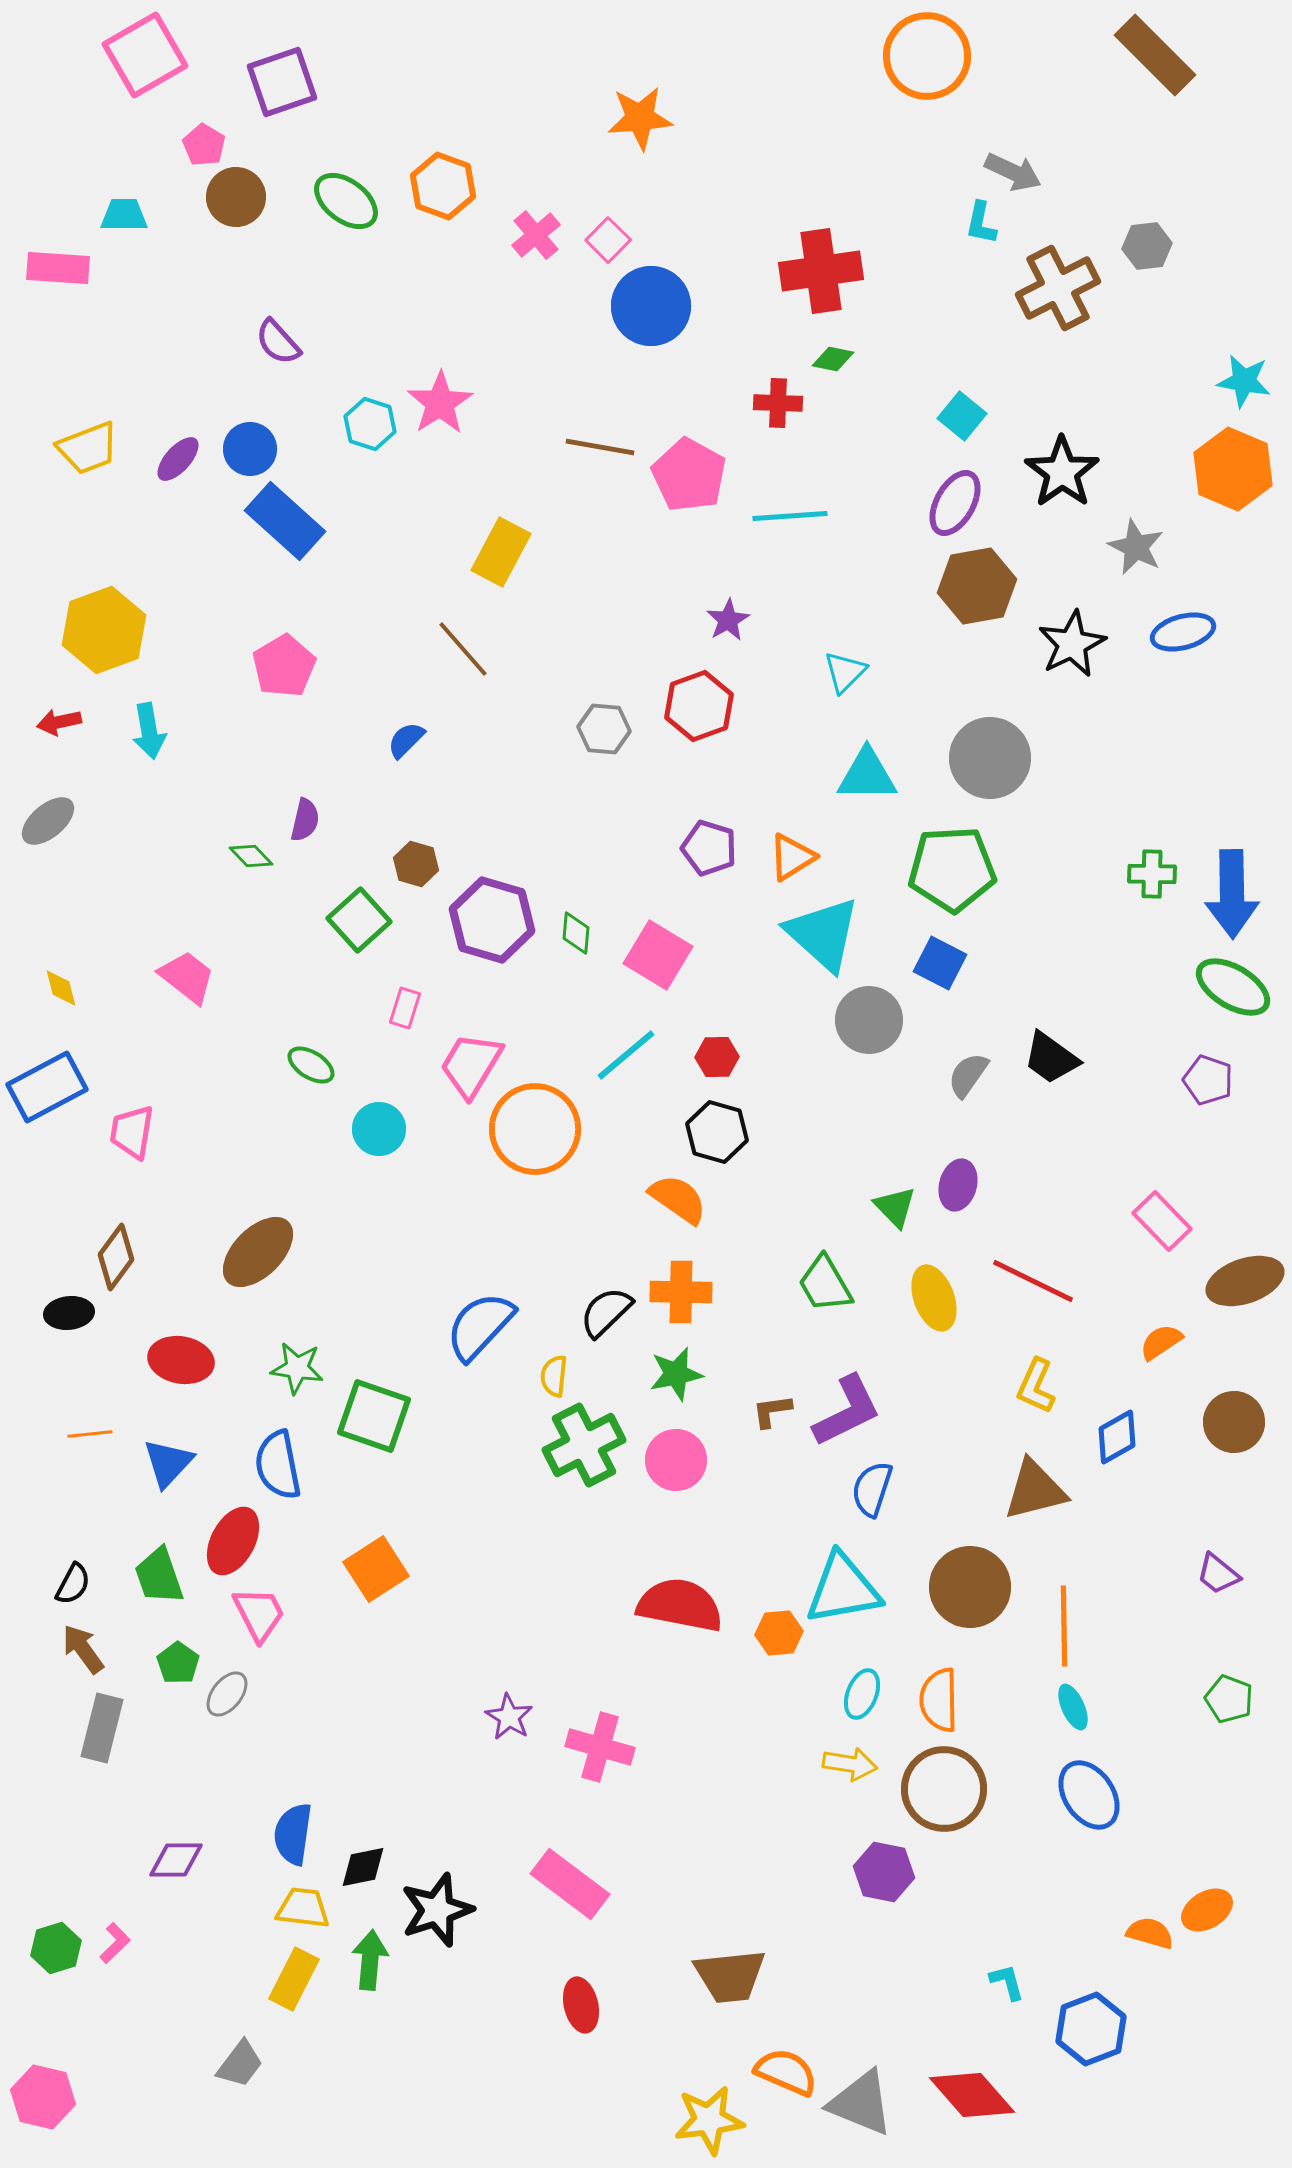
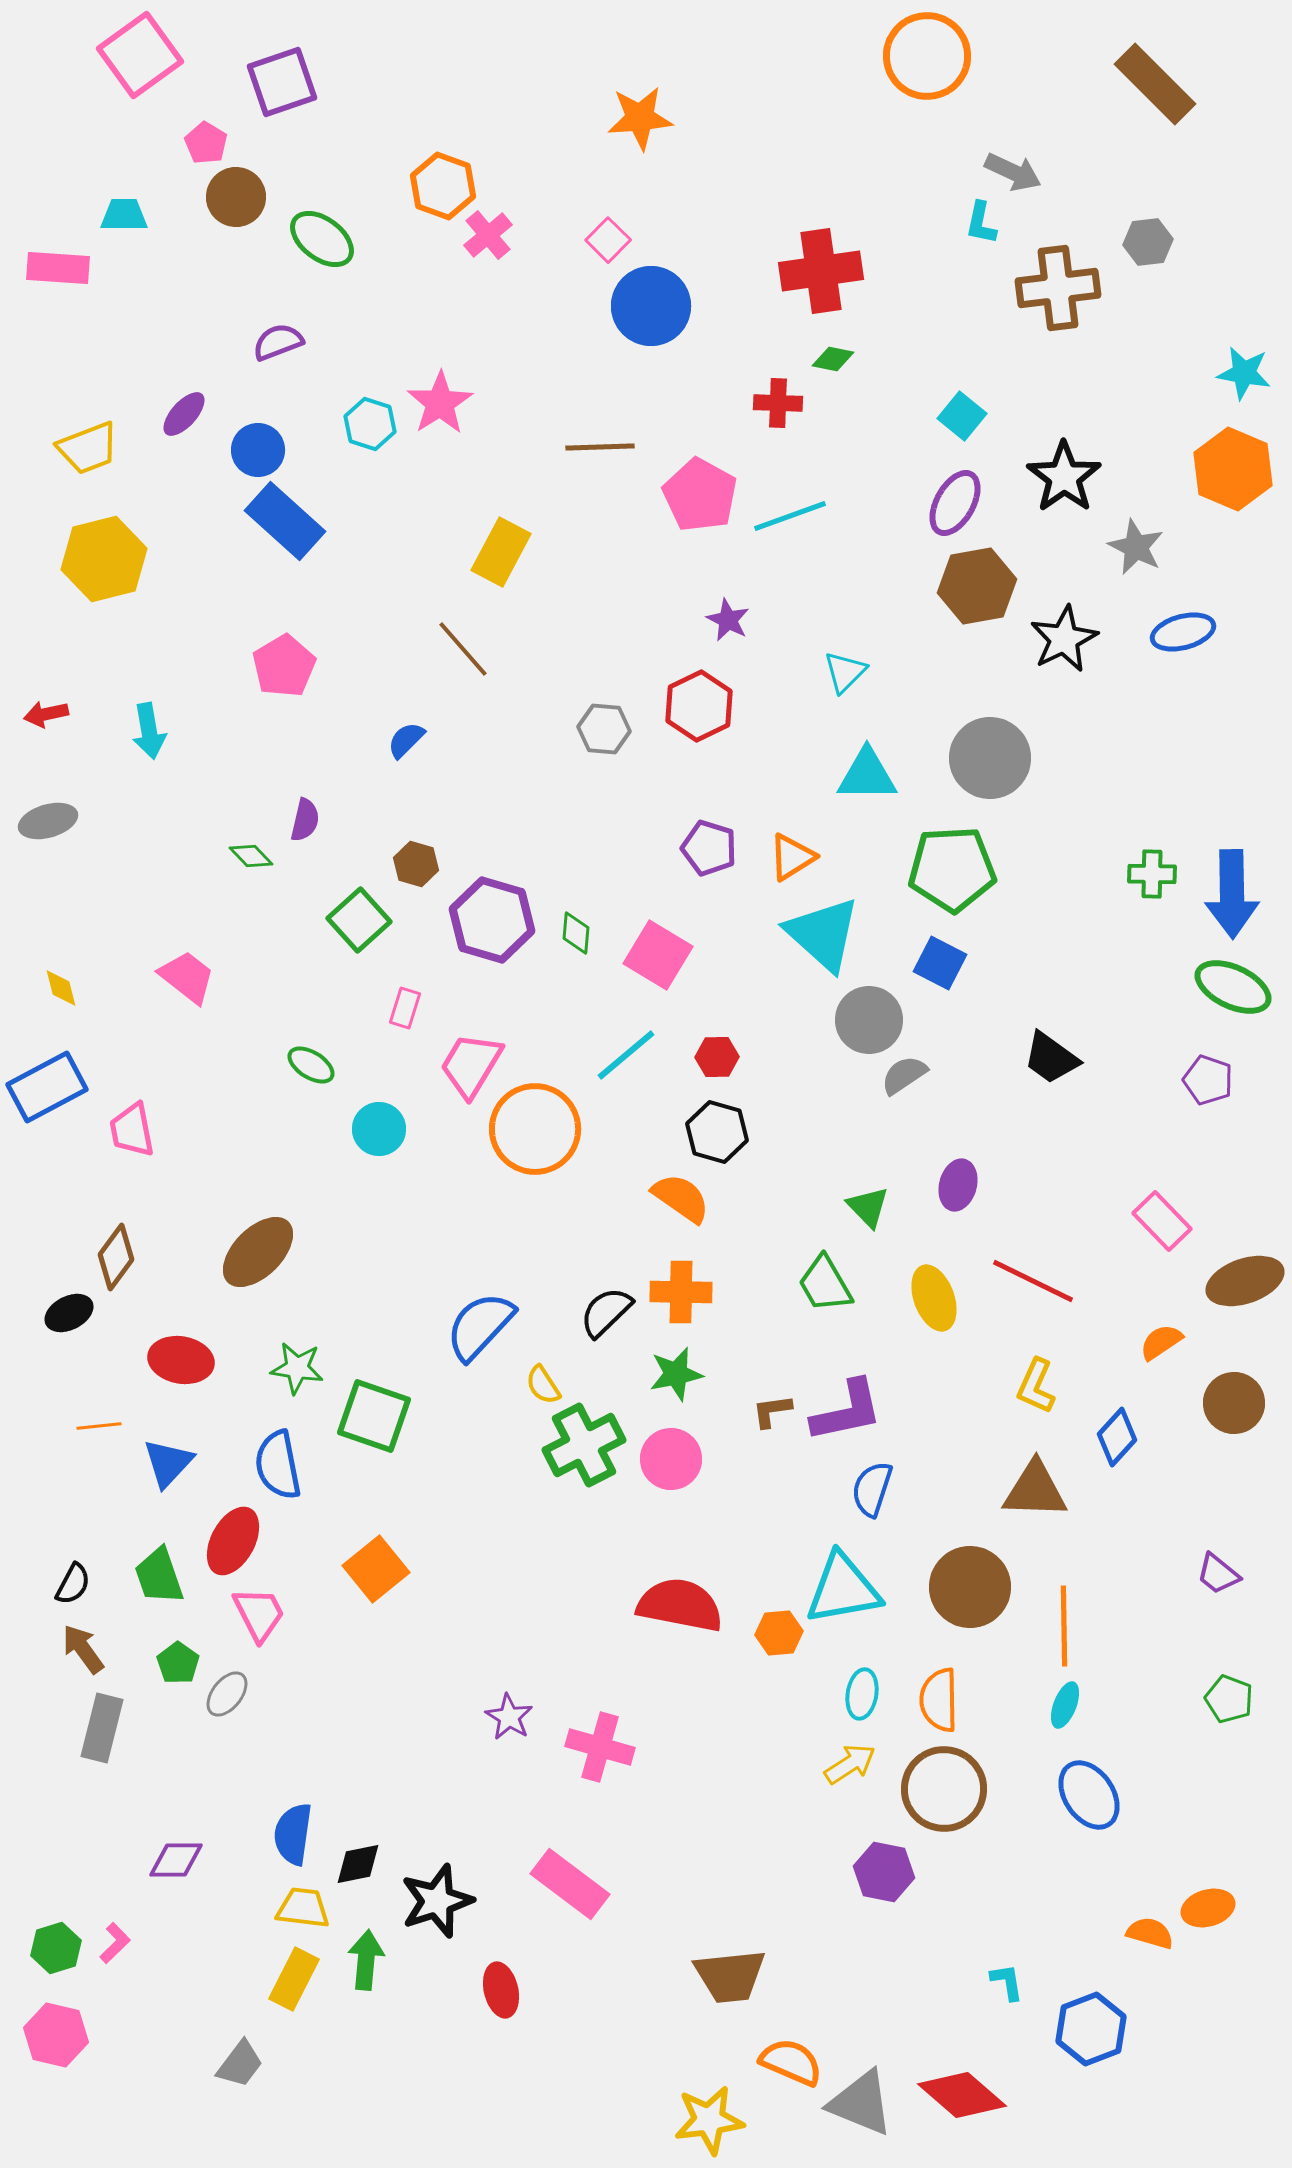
pink square at (145, 55): moved 5 px left; rotated 6 degrees counterclockwise
brown rectangle at (1155, 55): moved 29 px down
pink pentagon at (204, 145): moved 2 px right, 2 px up
green ellipse at (346, 201): moved 24 px left, 38 px down
pink cross at (536, 235): moved 48 px left
gray hexagon at (1147, 246): moved 1 px right, 4 px up
brown cross at (1058, 288): rotated 20 degrees clockwise
purple semicircle at (278, 342): rotated 111 degrees clockwise
cyan star at (1244, 381): moved 8 px up
brown line at (600, 447): rotated 12 degrees counterclockwise
blue circle at (250, 449): moved 8 px right, 1 px down
purple ellipse at (178, 459): moved 6 px right, 45 px up
black star at (1062, 472): moved 2 px right, 5 px down
pink pentagon at (689, 475): moved 11 px right, 20 px down
cyan line at (790, 516): rotated 16 degrees counterclockwise
purple star at (728, 620): rotated 15 degrees counterclockwise
yellow hexagon at (104, 630): moved 71 px up; rotated 6 degrees clockwise
black star at (1072, 644): moved 8 px left, 5 px up
red hexagon at (699, 706): rotated 6 degrees counterclockwise
red arrow at (59, 722): moved 13 px left, 8 px up
gray ellipse at (48, 821): rotated 24 degrees clockwise
green ellipse at (1233, 987): rotated 6 degrees counterclockwise
gray semicircle at (968, 1075): moved 64 px left; rotated 21 degrees clockwise
pink trapezoid at (132, 1132): moved 2 px up; rotated 20 degrees counterclockwise
orange semicircle at (678, 1199): moved 3 px right, 1 px up
green triangle at (895, 1207): moved 27 px left
black ellipse at (69, 1313): rotated 21 degrees counterclockwise
yellow semicircle at (554, 1376): moved 11 px left, 9 px down; rotated 39 degrees counterclockwise
purple L-shape at (847, 1411): rotated 14 degrees clockwise
brown circle at (1234, 1422): moved 19 px up
orange line at (90, 1434): moved 9 px right, 8 px up
blue diamond at (1117, 1437): rotated 18 degrees counterclockwise
pink circle at (676, 1460): moved 5 px left, 1 px up
brown triangle at (1035, 1490): rotated 16 degrees clockwise
orange square at (376, 1569): rotated 6 degrees counterclockwise
cyan ellipse at (862, 1694): rotated 12 degrees counterclockwise
cyan ellipse at (1073, 1707): moved 8 px left, 2 px up; rotated 45 degrees clockwise
yellow arrow at (850, 1764): rotated 42 degrees counterclockwise
black diamond at (363, 1867): moved 5 px left, 3 px up
black star at (437, 1910): moved 9 px up
orange ellipse at (1207, 1910): moved 1 px right, 2 px up; rotated 15 degrees clockwise
green arrow at (370, 1960): moved 4 px left
cyan L-shape at (1007, 1982): rotated 6 degrees clockwise
red ellipse at (581, 2005): moved 80 px left, 15 px up
orange semicircle at (786, 2072): moved 5 px right, 10 px up
red diamond at (972, 2095): moved 10 px left; rotated 8 degrees counterclockwise
pink hexagon at (43, 2097): moved 13 px right, 62 px up
